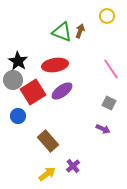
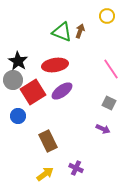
brown rectangle: rotated 15 degrees clockwise
purple cross: moved 3 px right, 2 px down; rotated 24 degrees counterclockwise
yellow arrow: moved 2 px left
